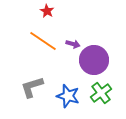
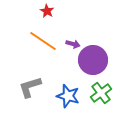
purple circle: moved 1 px left
gray L-shape: moved 2 px left
